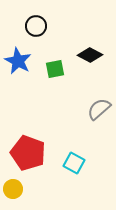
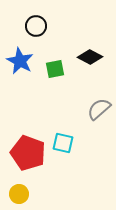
black diamond: moved 2 px down
blue star: moved 2 px right
cyan square: moved 11 px left, 20 px up; rotated 15 degrees counterclockwise
yellow circle: moved 6 px right, 5 px down
